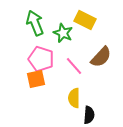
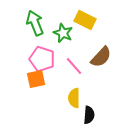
pink pentagon: moved 1 px right
